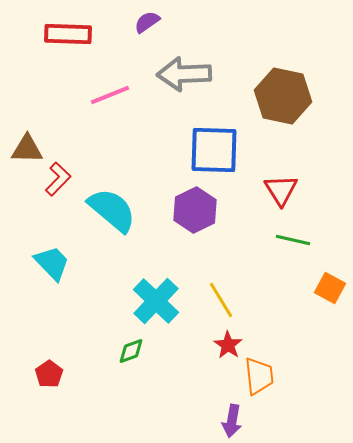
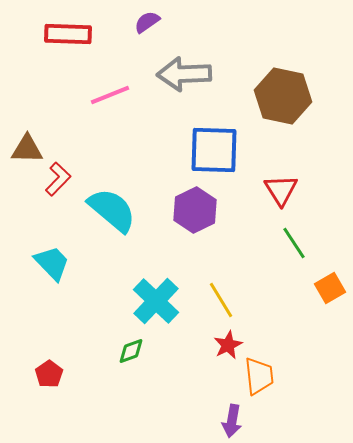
green line: moved 1 px right, 3 px down; rotated 44 degrees clockwise
orange square: rotated 32 degrees clockwise
red star: rotated 12 degrees clockwise
